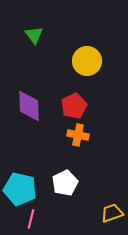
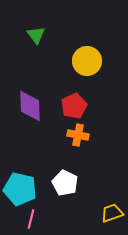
green triangle: moved 2 px right
purple diamond: moved 1 px right
white pentagon: rotated 20 degrees counterclockwise
